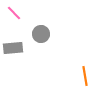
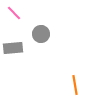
orange line: moved 10 px left, 9 px down
